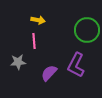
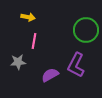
yellow arrow: moved 10 px left, 3 px up
green circle: moved 1 px left
pink line: rotated 14 degrees clockwise
purple semicircle: moved 1 px right, 2 px down; rotated 18 degrees clockwise
